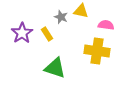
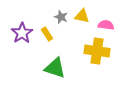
yellow triangle: moved 1 px right, 5 px down
